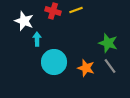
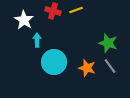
white star: moved 1 px up; rotated 12 degrees clockwise
cyan arrow: moved 1 px down
orange star: moved 1 px right
